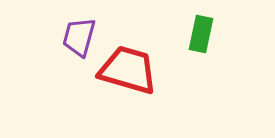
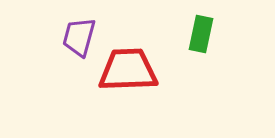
red trapezoid: rotated 18 degrees counterclockwise
